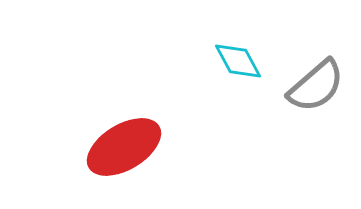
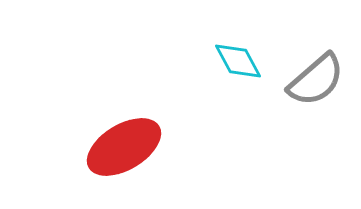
gray semicircle: moved 6 px up
